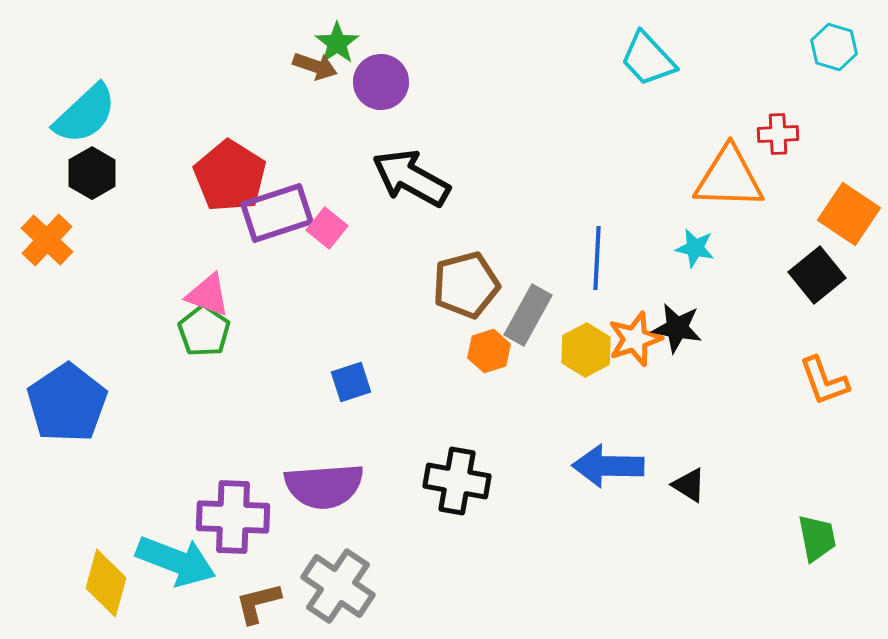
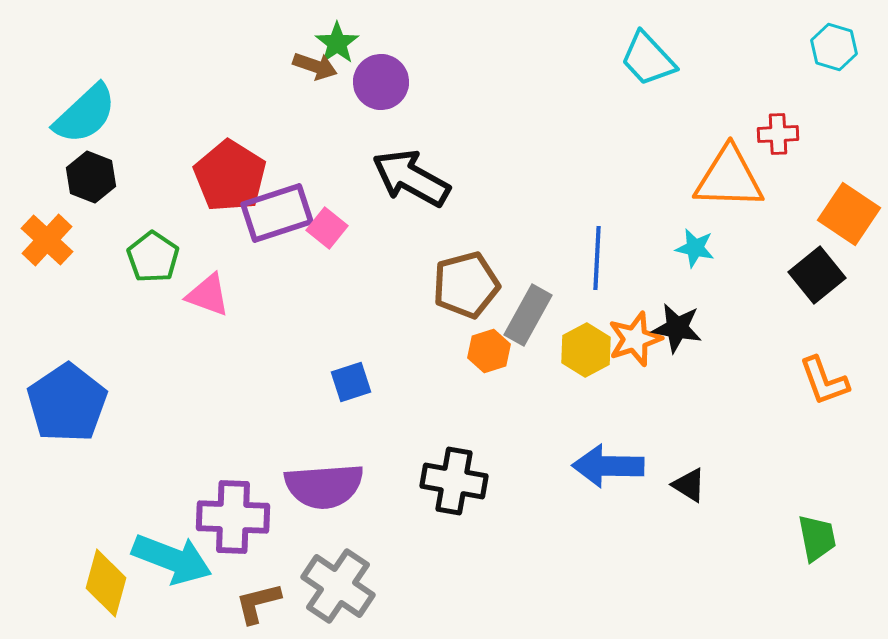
black hexagon: moved 1 px left, 4 px down; rotated 9 degrees counterclockwise
green pentagon: moved 51 px left, 74 px up
black cross: moved 3 px left
cyan arrow: moved 4 px left, 2 px up
